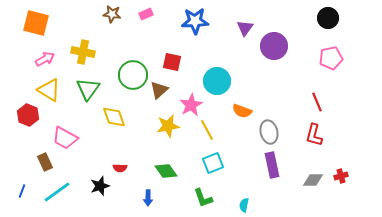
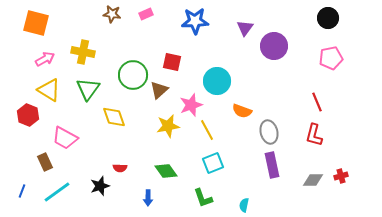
pink star: rotated 10 degrees clockwise
